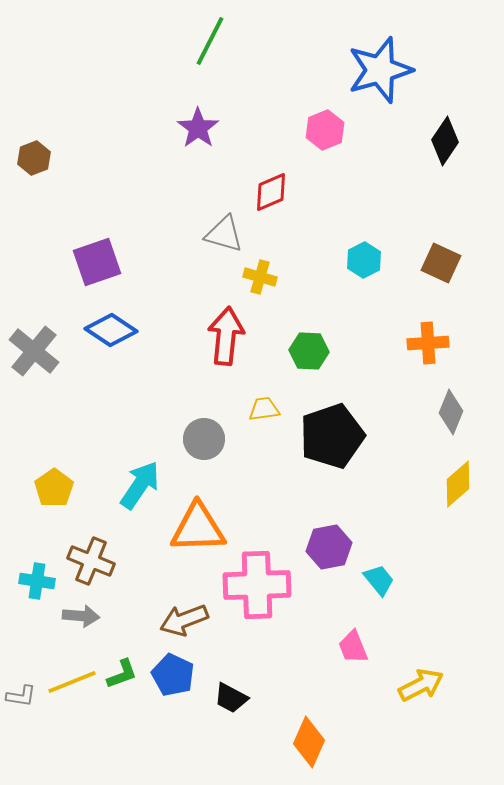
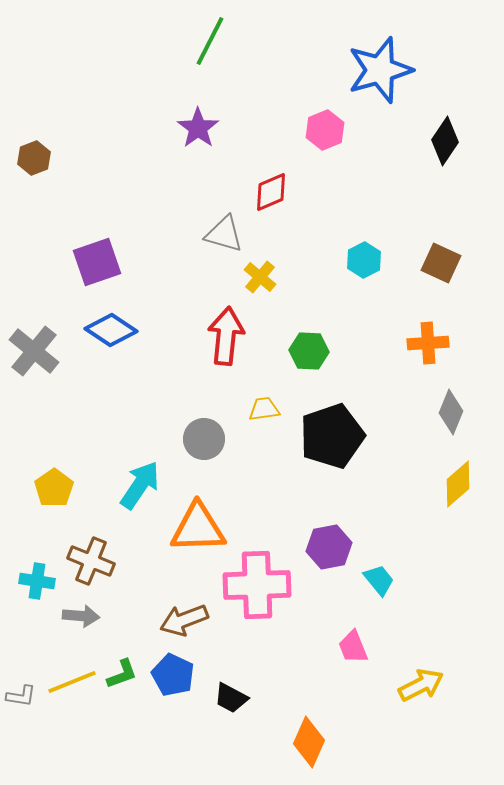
yellow cross: rotated 24 degrees clockwise
